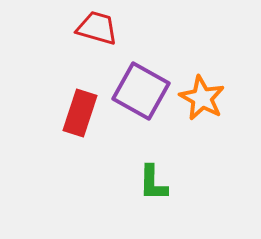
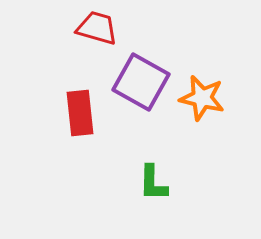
purple square: moved 9 px up
orange star: rotated 15 degrees counterclockwise
red rectangle: rotated 24 degrees counterclockwise
